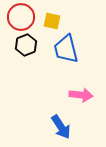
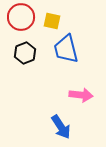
black hexagon: moved 1 px left, 8 px down
